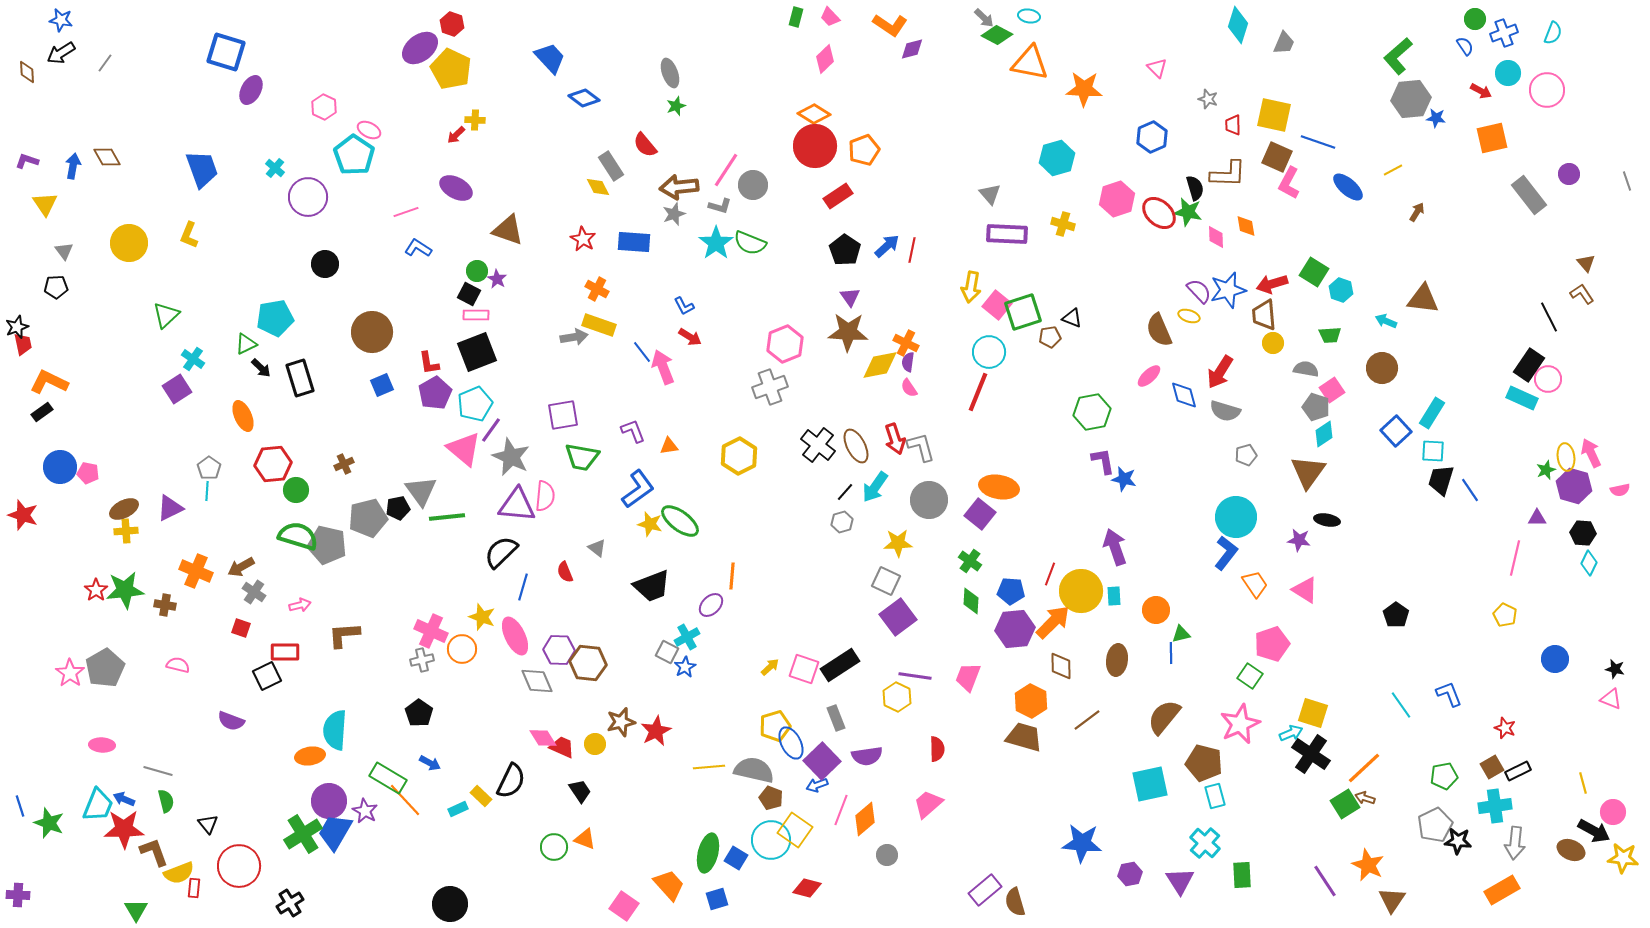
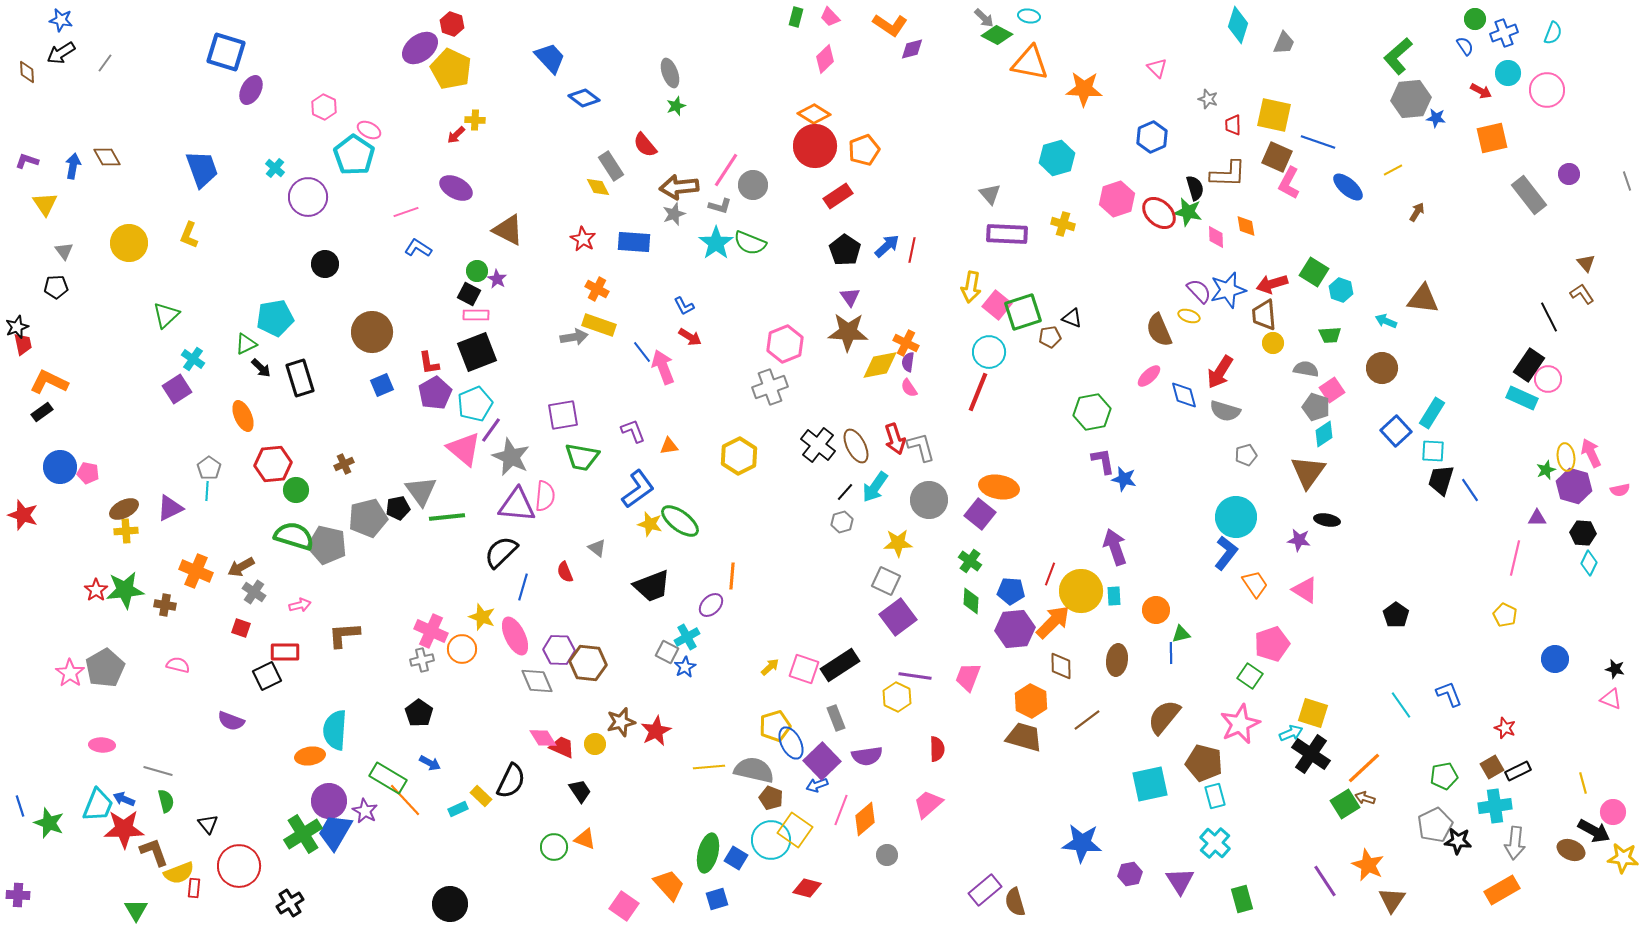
brown triangle at (508, 230): rotated 8 degrees clockwise
green semicircle at (298, 536): moved 4 px left
cyan cross at (1205, 843): moved 10 px right
green rectangle at (1242, 875): moved 24 px down; rotated 12 degrees counterclockwise
